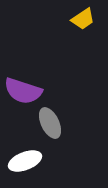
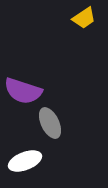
yellow trapezoid: moved 1 px right, 1 px up
